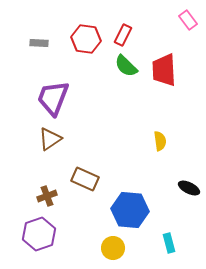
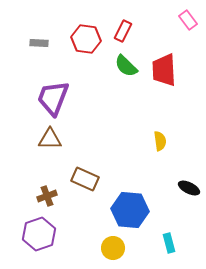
red rectangle: moved 4 px up
brown triangle: rotated 35 degrees clockwise
